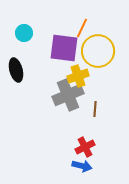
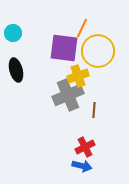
cyan circle: moved 11 px left
brown line: moved 1 px left, 1 px down
